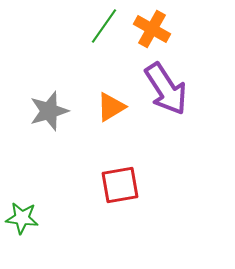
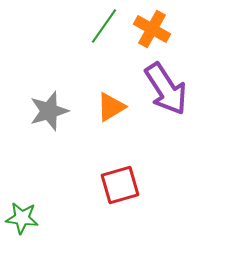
red square: rotated 6 degrees counterclockwise
